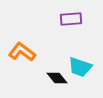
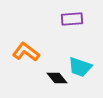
purple rectangle: moved 1 px right
orange L-shape: moved 4 px right
